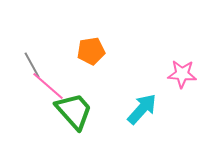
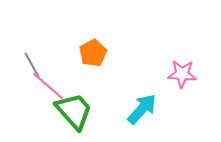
orange pentagon: moved 2 px right, 2 px down; rotated 20 degrees counterclockwise
